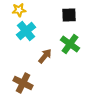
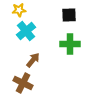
green cross: rotated 36 degrees counterclockwise
brown arrow: moved 12 px left, 4 px down
